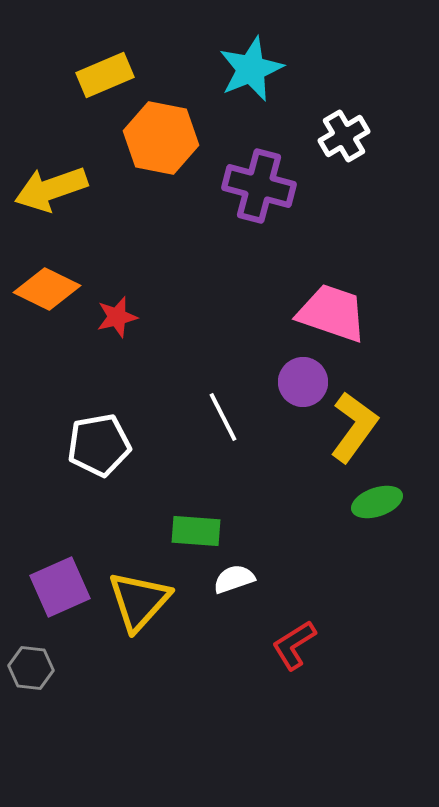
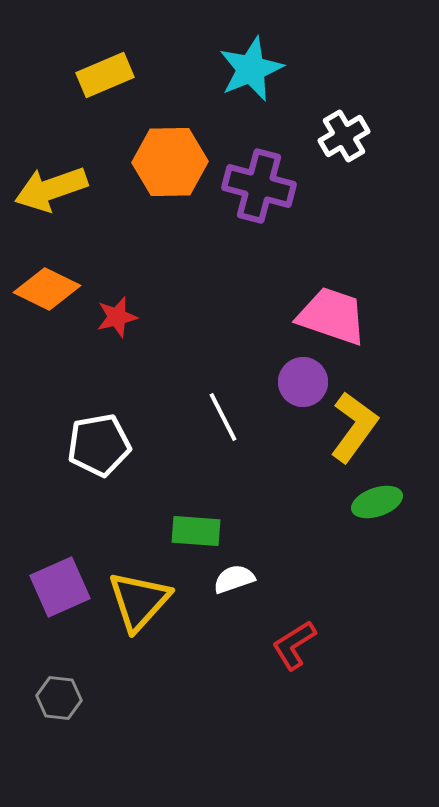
orange hexagon: moved 9 px right, 24 px down; rotated 12 degrees counterclockwise
pink trapezoid: moved 3 px down
gray hexagon: moved 28 px right, 30 px down
